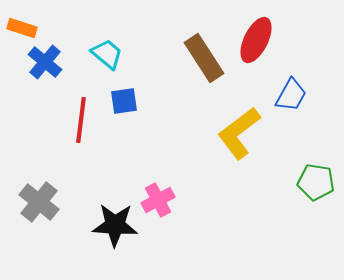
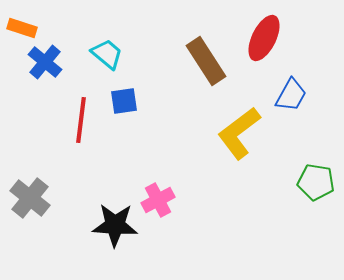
red ellipse: moved 8 px right, 2 px up
brown rectangle: moved 2 px right, 3 px down
gray cross: moved 9 px left, 4 px up
